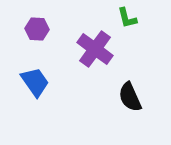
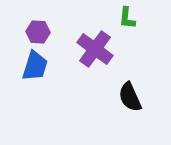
green L-shape: rotated 20 degrees clockwise
purple hexagon: moved 1 px right, 3 px down
blue trapezoid: moved 16 px up; rotated 52 degrees clockwise
